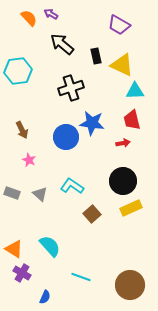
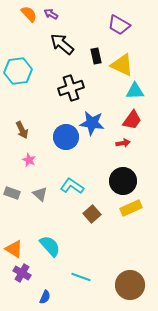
orange semicircle: moved 4 px up
red trapezoid: rotated 130 degrees counterclockwise
